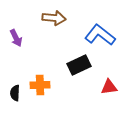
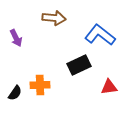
black semicircle: rotated 147 degrees counterclockwise
